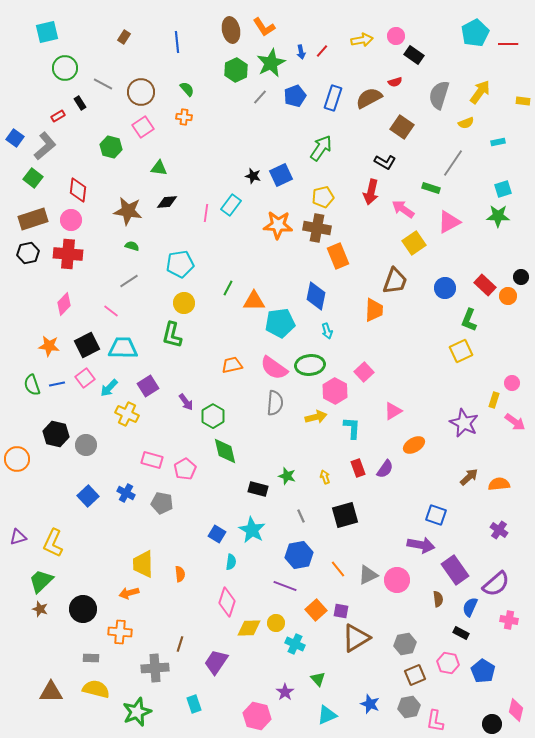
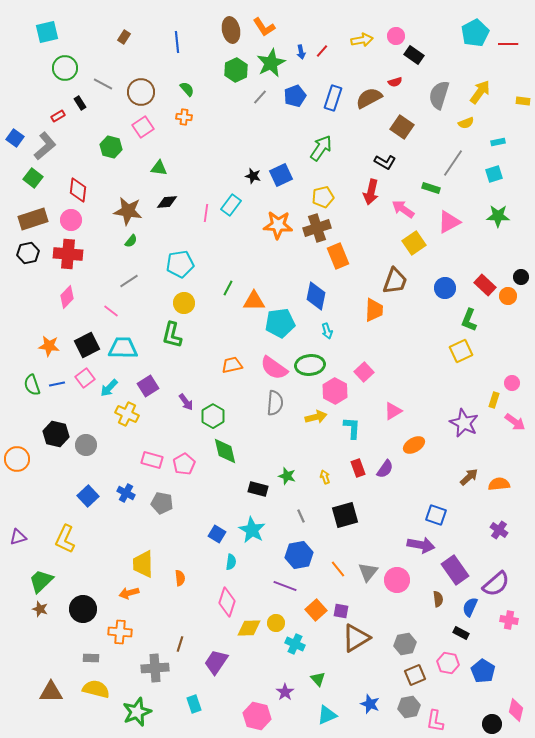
cyan square at (503, 189): moved 9 px left, 15 px up
brown cross at (317, 228): rotated 28 degrees counterclockwise
green semicircle at (132, 246): moved 1 px left, 5 px up; rotated 112 degrees clockwise
pink diamond at (64, 304): moved 3 px right, 7 px up
pink pentagon at (185, 469): moved 1 px left, 5 px up
yellow L-shape at (53, 543): moved 12 px right, 4 px up
orange semicircle at (180, 574): moved 4 px down
gray triangle at (368, 575): moved 3 px up; rotated 25 degrees counterclockwise
